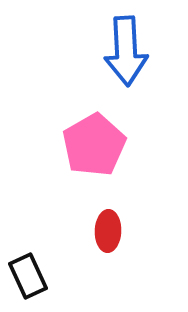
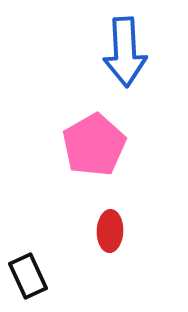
blue arrow: moved 1 px left, 1 px down
red ellipse: moved 2 px right
